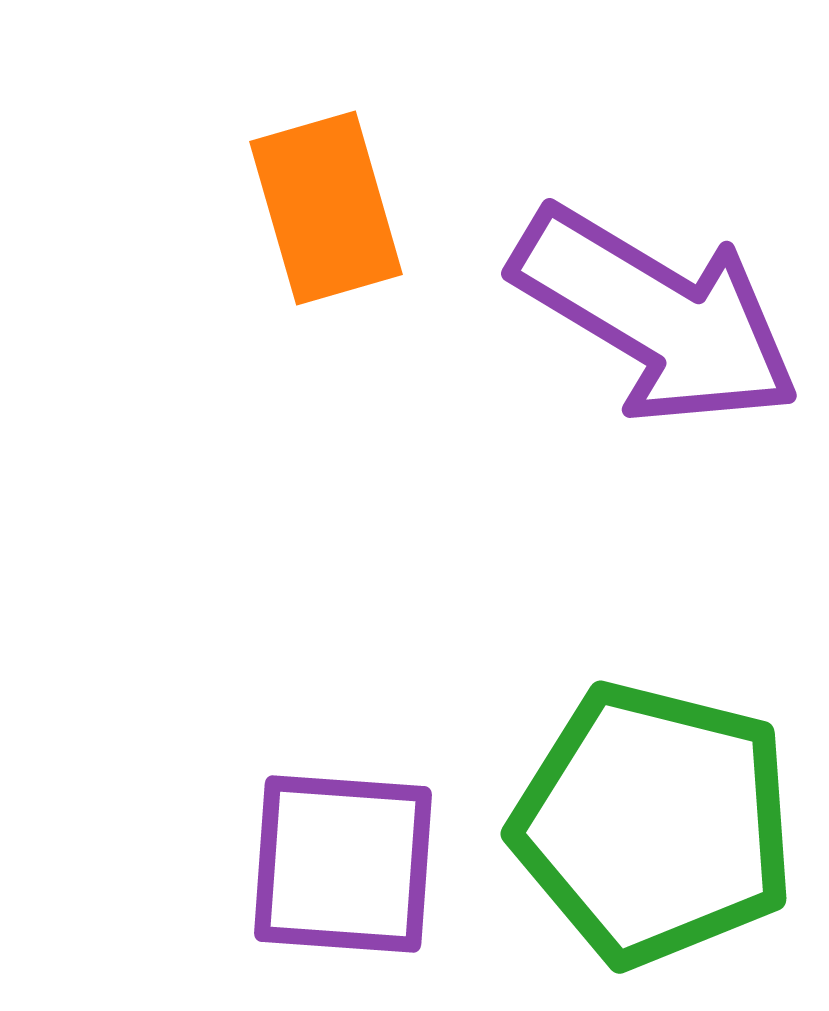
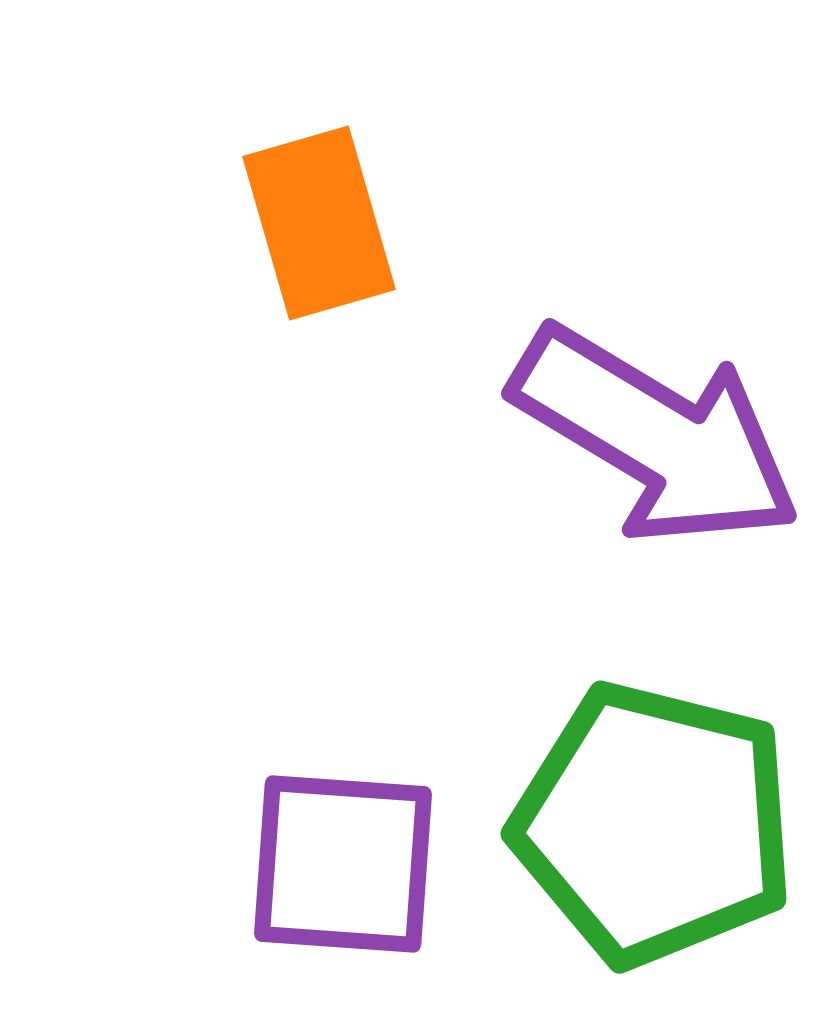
orange rectangle: moved 7 px left, 15 px down
purple arrow: moved 120 px down
